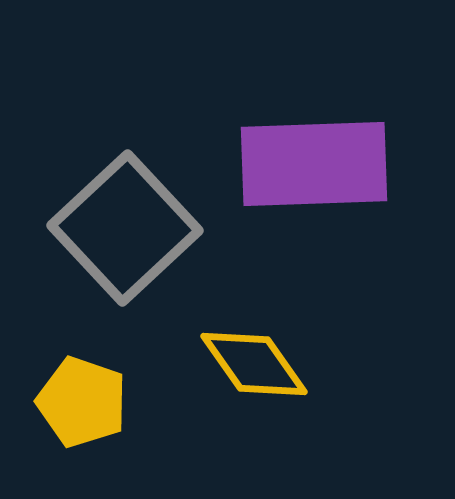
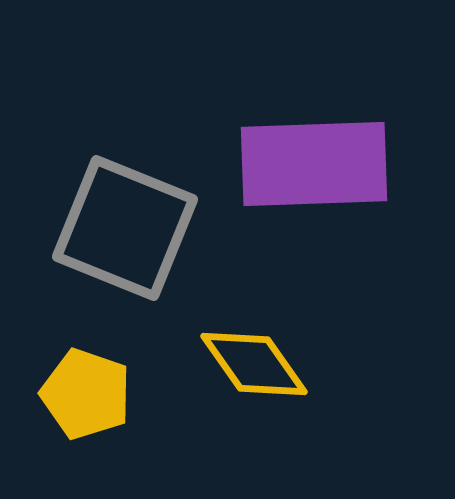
gray square: rotated 25 degrees counterclockwise
yellow pentagon: moved 4 px right, 8 px up
